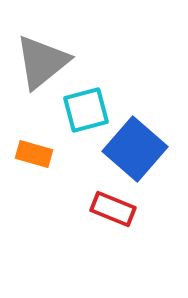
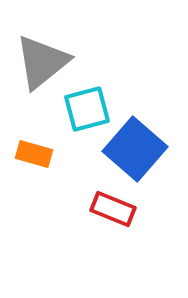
cyan square: moved 1 px right, 1 px up
